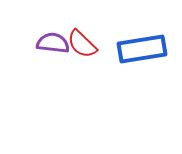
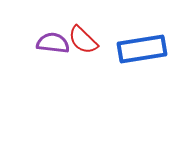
red semicircle: moved 1 px right, 4 px up
